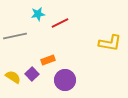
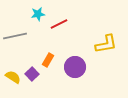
red line: moved 1 px left, 1 px down
yellow L-shape: moved 4 px left, 1 px down; rotated 20 degrees counterclockwise
orange rectangle: rotated 40 degrees counterclockwise
purple circle: moved 10 px right, 13 px up
